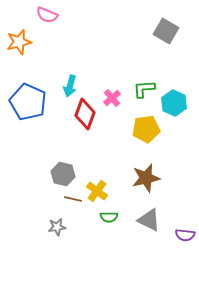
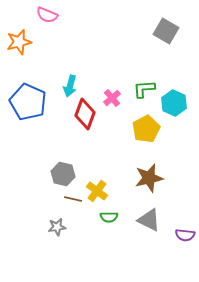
yellow pentagon: rotated 20 degrees counterclockwise
brown star: moved 3 px right
